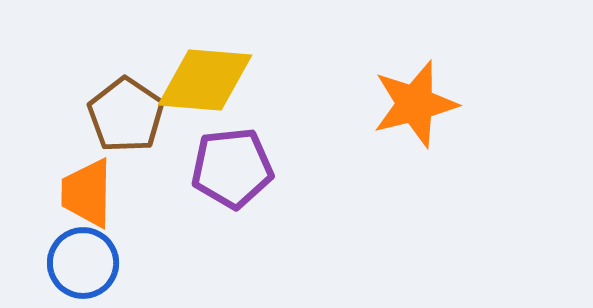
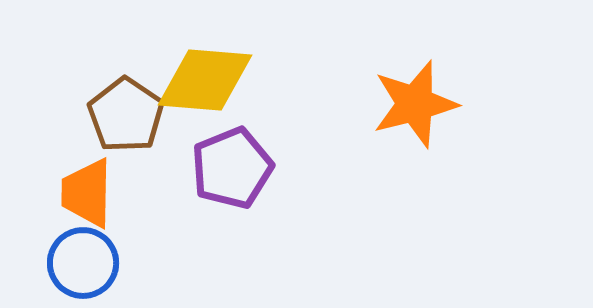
purple pentagon: rotated 16 degrees counterclockwise
